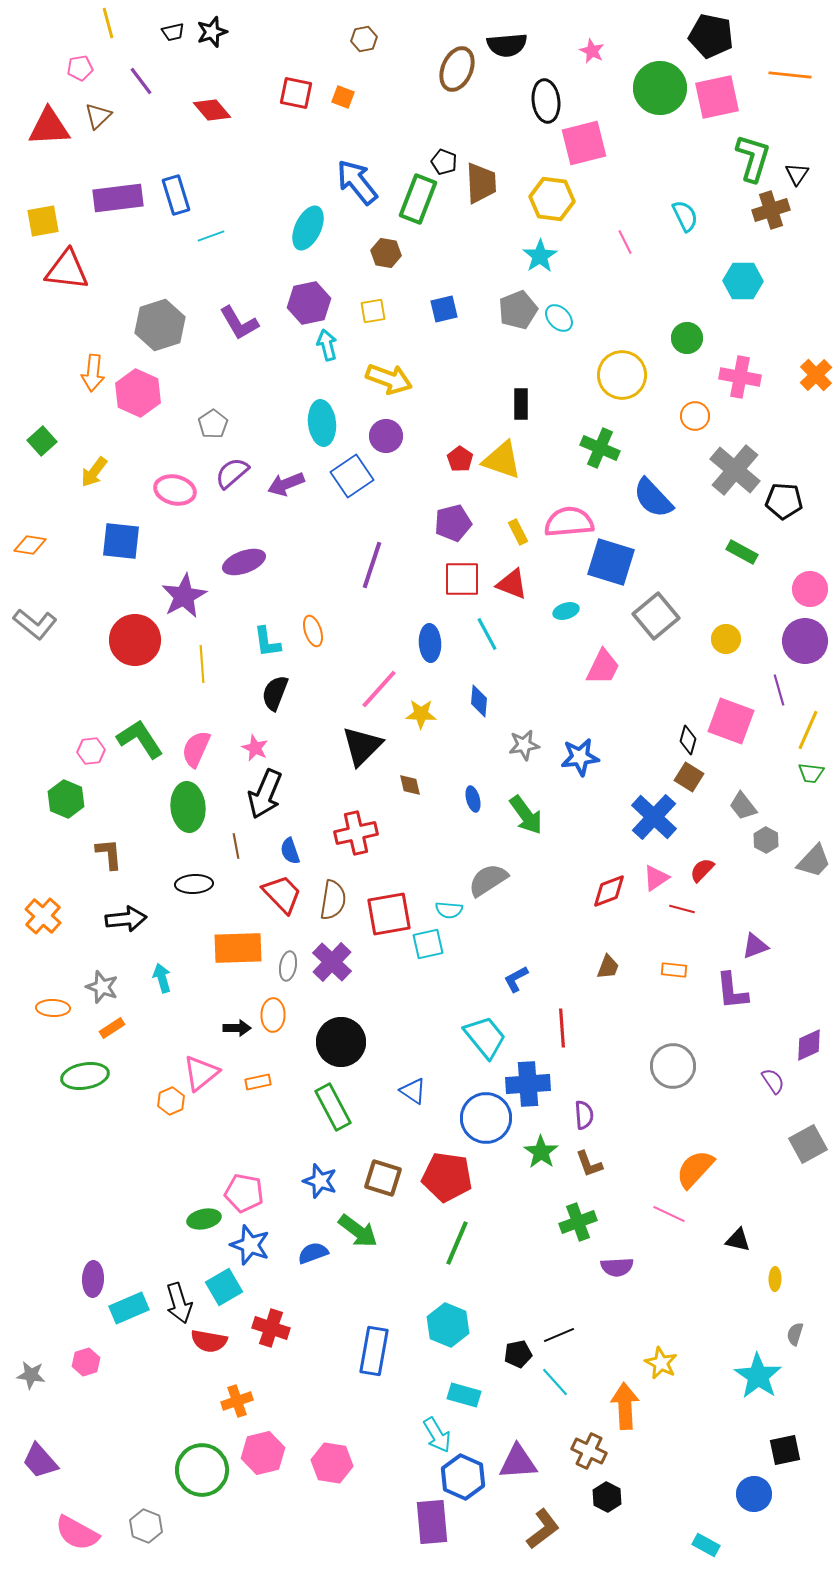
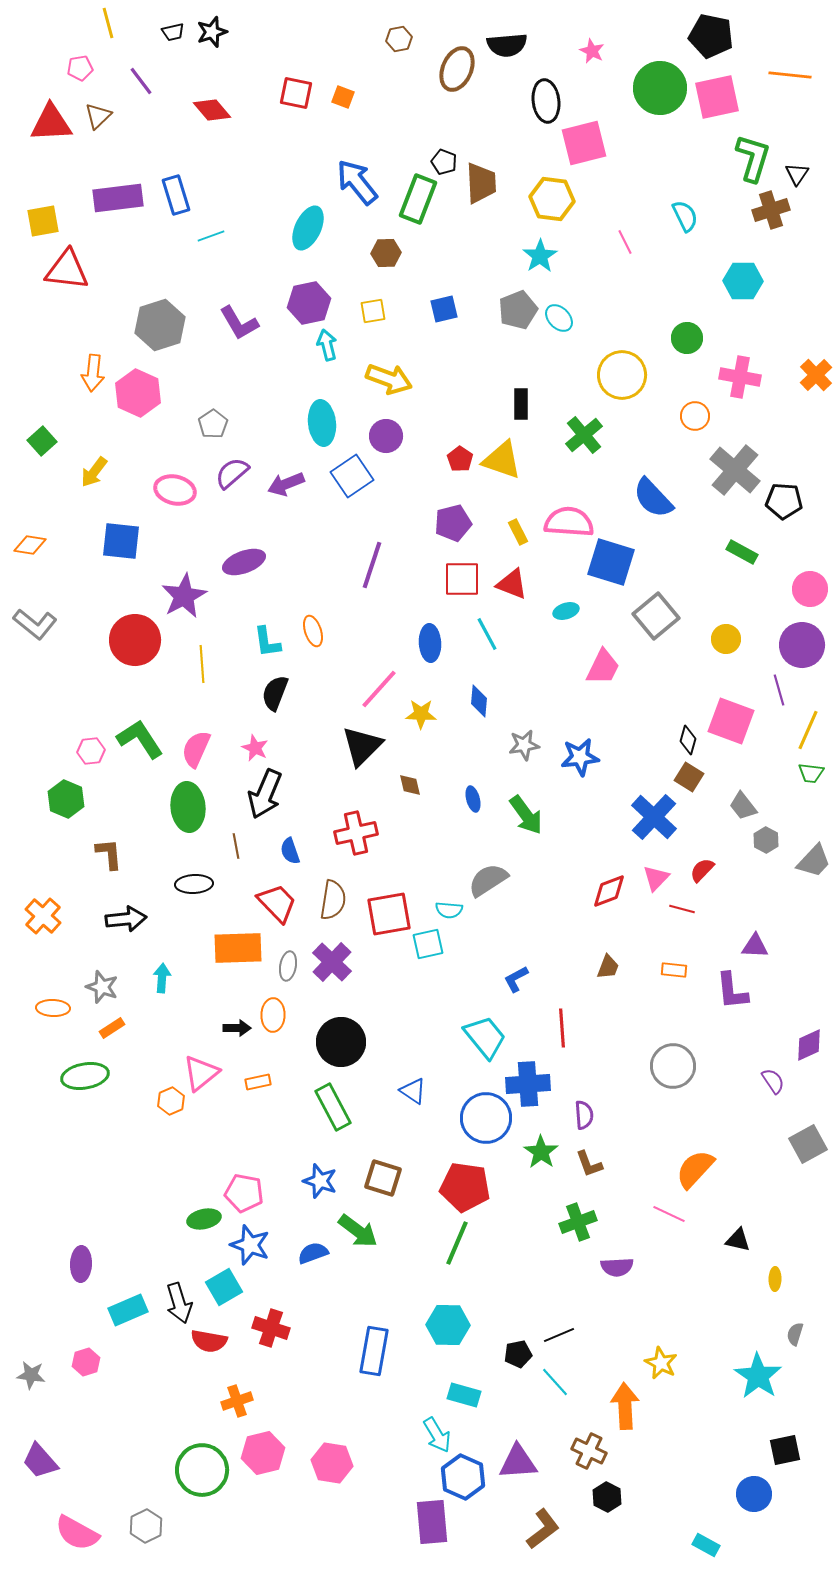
brown hexagon at (364, 39): moved 35 px right
red triangle at (49, 127): moved 2 px right, 4 px up
brown hexagon at (386, 253): rotated 12 degrees counterclockwise
green cross at (600, 448): moved 16 px left, 13 px up; rotated 27 degrees clockwise
pink semicircle at (569, 522): rotated 9 degrees clockwise
purple circle at (805, 641): moved 3 px left, 4 px down
pink triangle at (656, 878): rotated 12 degrees counterclockwise
red trapezoid at (282, 894): moved 5 px left, 9 px down
purple triangle at (755, 946): rotated 24 degrees clockwise
cyan arrow at (162, 978): rotated 20 degrees clockwise
red pentagon at (447, 1177): moved 18 px right, 10 px down
purple ellipse at (93, 1279): moved 12 px left, 15 px up
cyan rectangle at (129, 1308): moved 1 px left, 2 px down
cyan hexagon at (448, 1325): rotated 21 degrees counterclockwise
gray hexagon at (146, 1526): rotated 12 degrees clockwise
